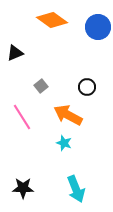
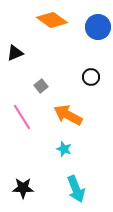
black circle: moved 4 px right, 10 px up
cyan star: moved 6 px down
